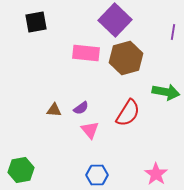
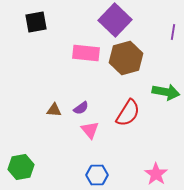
green hexagon: moved 3 px up
